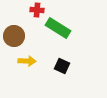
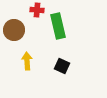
green rectangle: moved 2 px up; rotated 45 degrees clockwise
brown circle: moved 6 px up
yellow arrow: rotated 96 degrees counterclockwise
